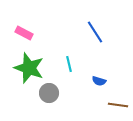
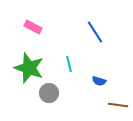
pink rectangle: moved 9 px right, 6 px up
